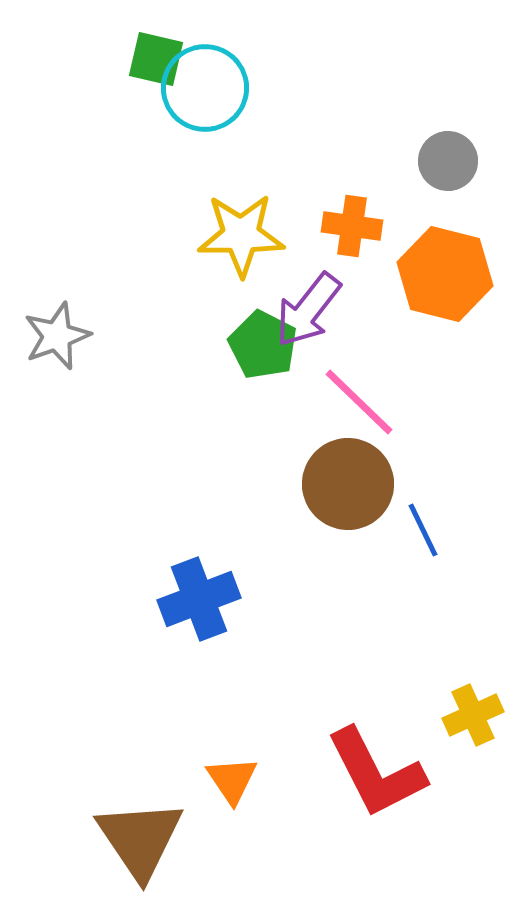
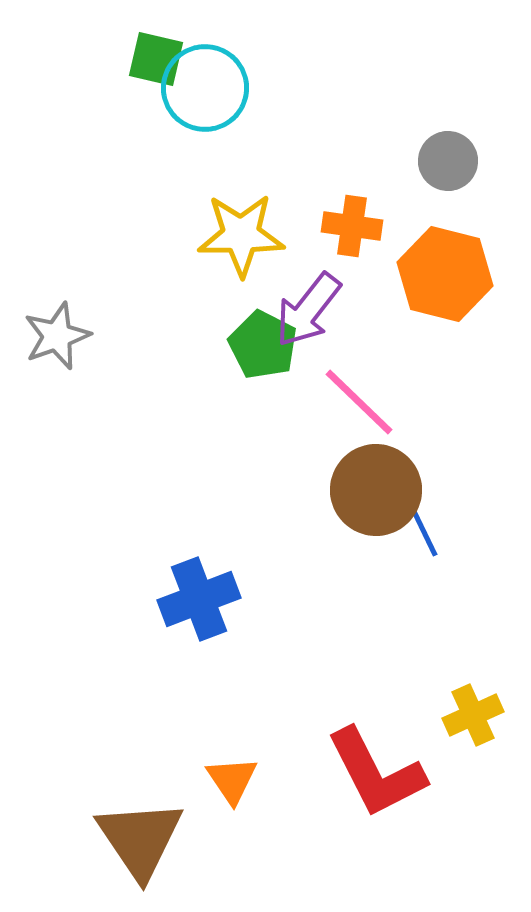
brown circle: moved 28 px right, 6 px down
